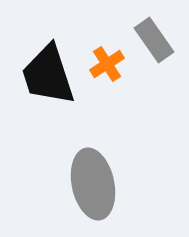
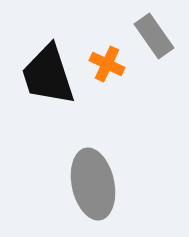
gray rectangle: moved 4 px up
orange cross: rotated 32 degrees counterclockwise
